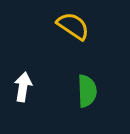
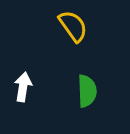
yellow semicircle: rotated 20 degrees clockwise
